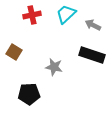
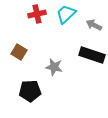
red cross: moved 5 px right, 1 px up
gray arrow: moved 1 px right
brown square: moved 5 px right
black pentagon: moved 1 px right, 3 px up
